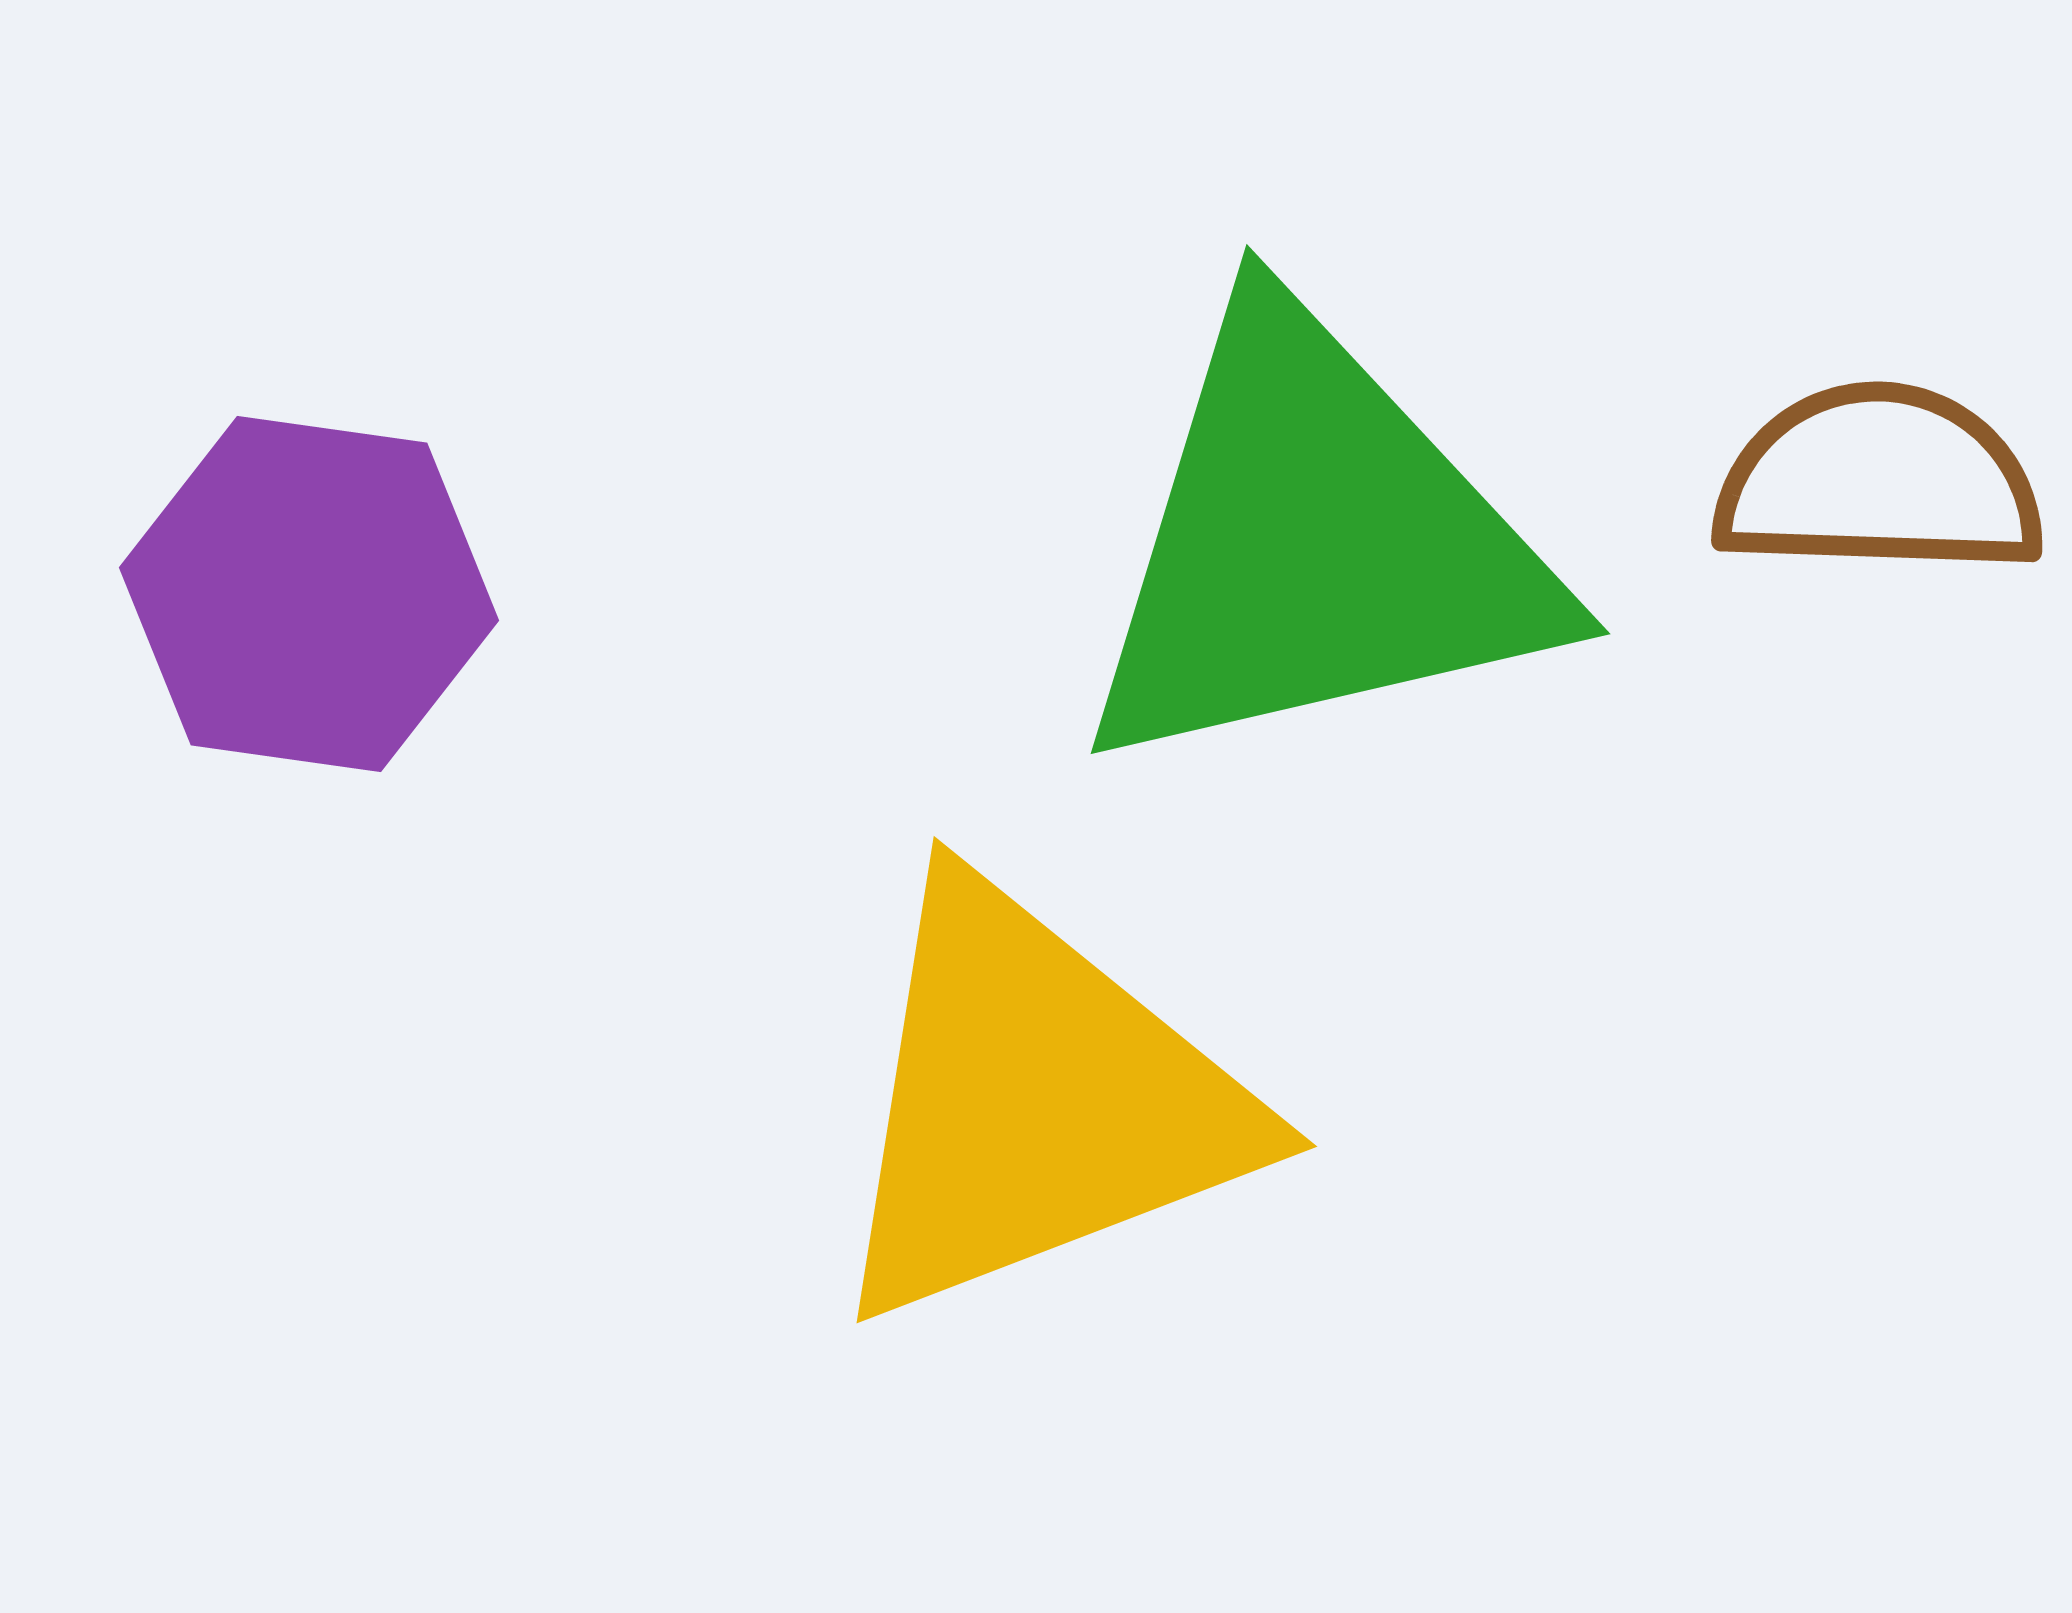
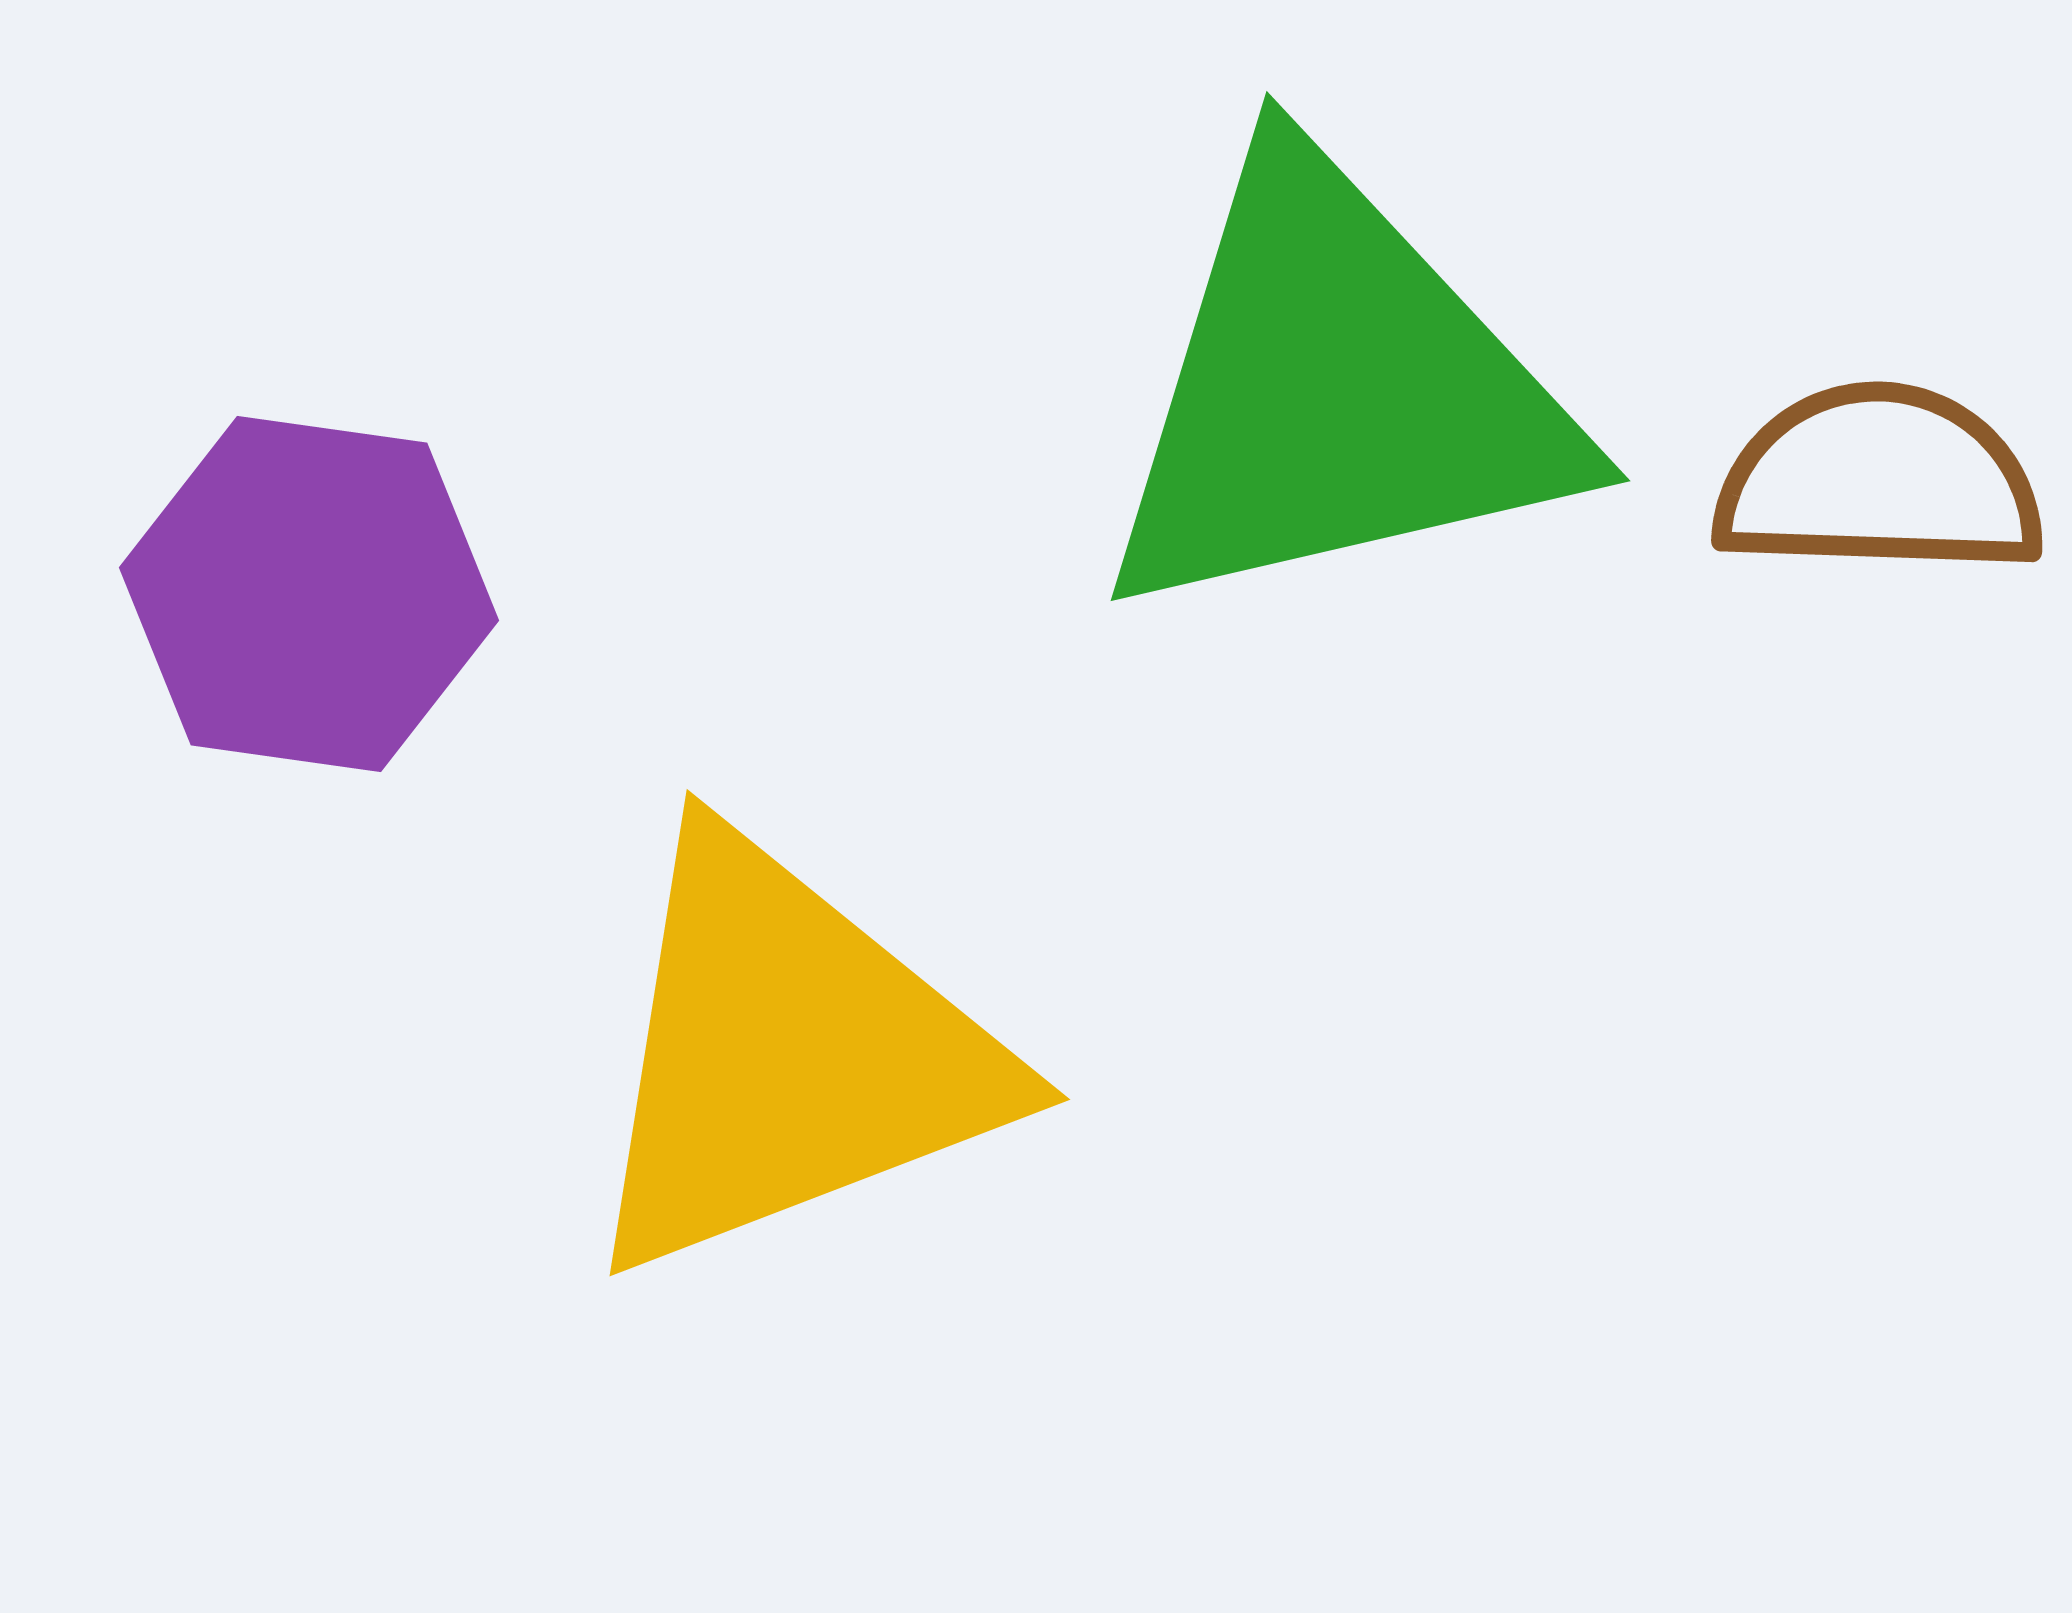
green triangle: moved 20 px right, 153 px up
yellow triangle: moved 247 px left, 47 px up
